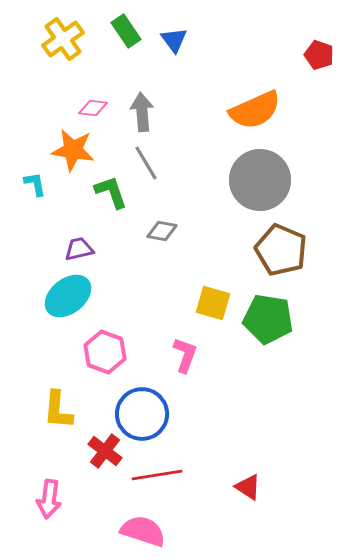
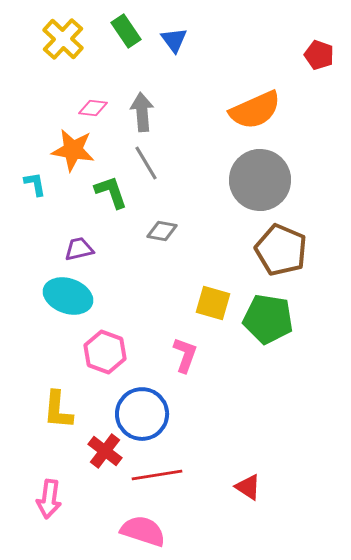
yellow cross: rotated 12 degrees counterclockwise
cyan ellipse: rotated 57 degrees clockwise
